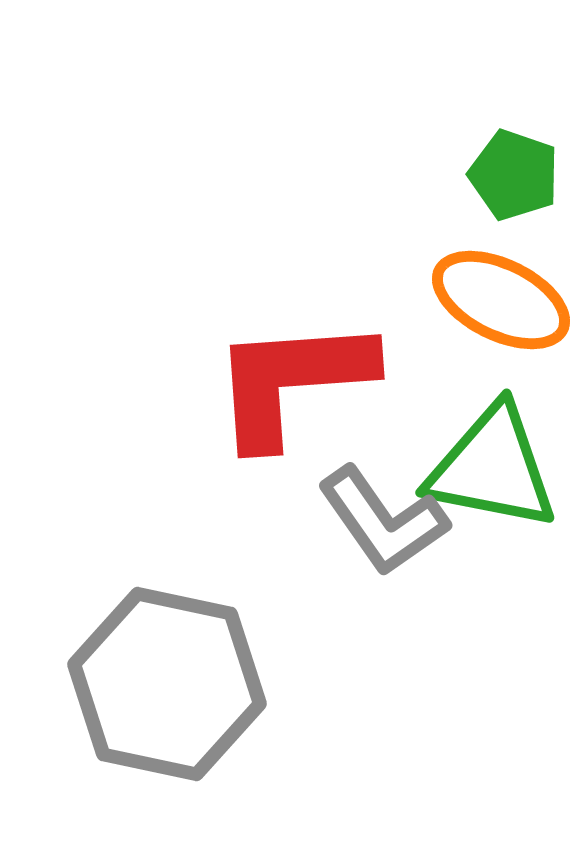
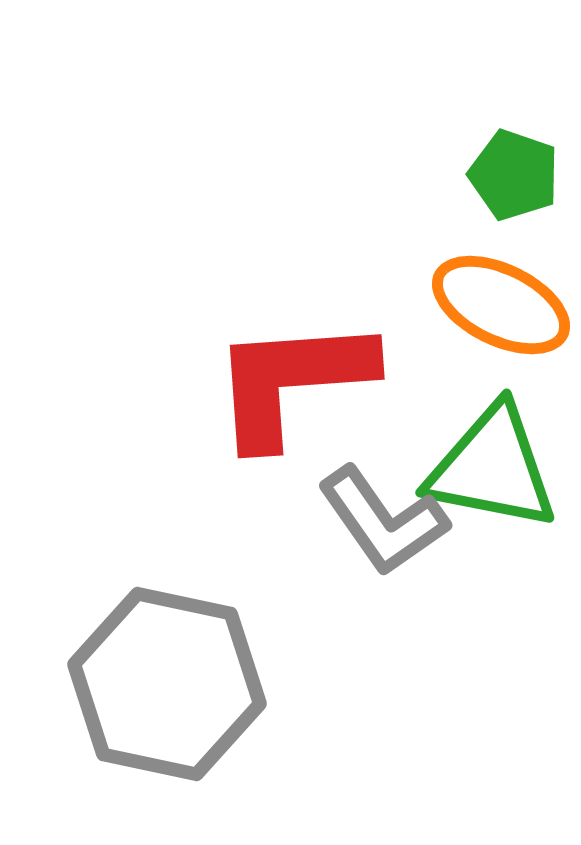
orange ellipse: moved 5 px down
